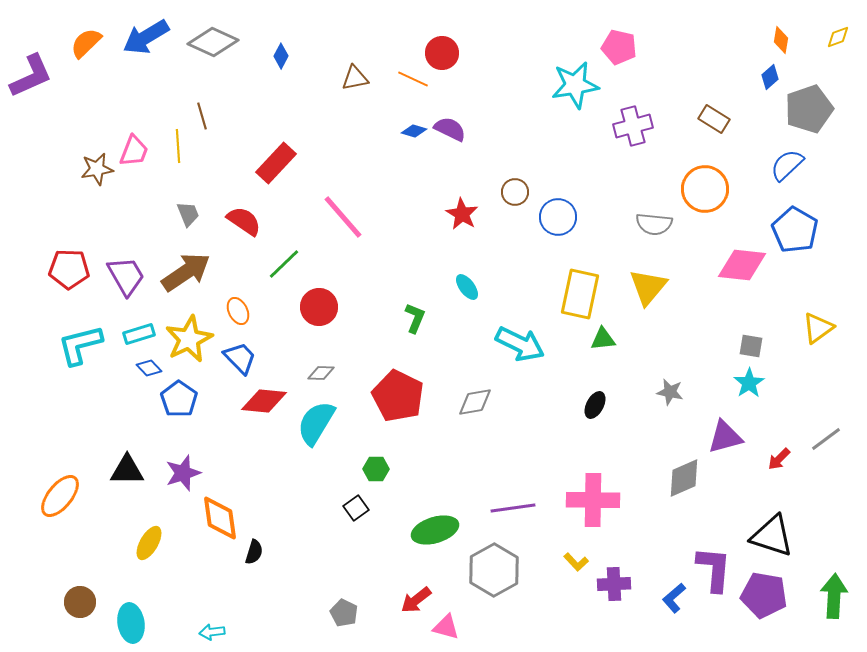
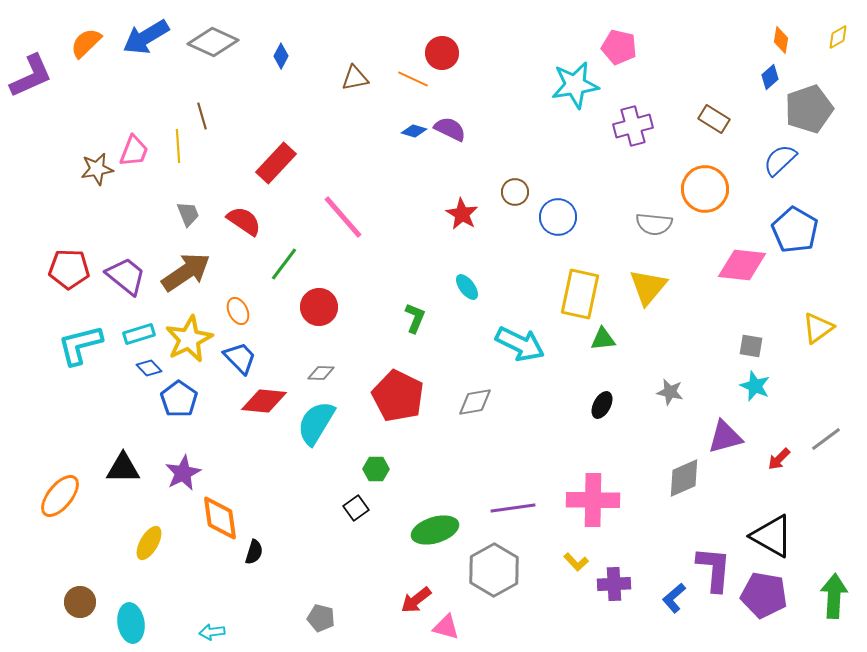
yellow diamond at (838, 37): rotated 10 degrees counterclockwise
blue semicircle at (787, 165): moved 7 px left, 5 px up
green line at (284, 264): rotated 9 degrees counterclockwise
purple trapezoid at (126, 276): rotated 21 degrees counterclockwise
cyan star at (749, 383): moved 6 px right, 3 px down; rotated 16 degrees counterclockwise
black ellipse at (595, 405): moved 7 px right
black triangle at (127, 470): moved 4 px left, 2 px up
purple star at (183, 473): rotated 9 degrees counterclockwise
black triangle at (772, 536): rotated 12 degrees clockwise
gray pentagon at (344, 613): moved 23 px left, 5 px down; rotated 12 degrees counterclockwise
